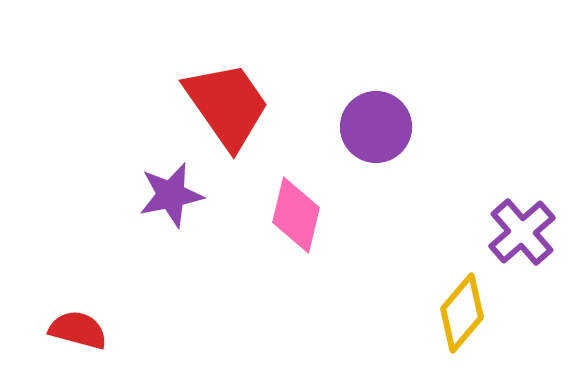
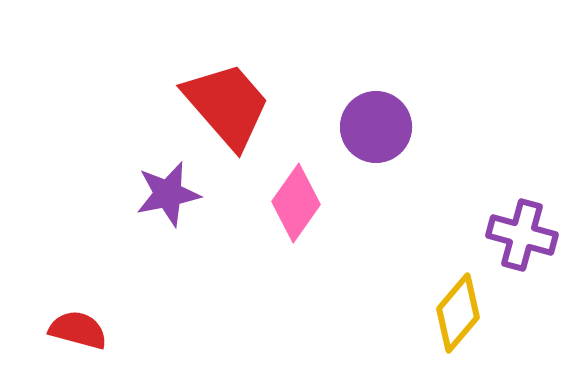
red trapezoid: rotated 6 degrees counterclockwise
purple star: moved 3 px left, 1 px up
pink diamond: moved 12 px up; rotated 22 degrees clockwise
purple cross: moved 3 px down; rotated 34 degrees counterclockwise
yellow diamond: moved 4 px left
